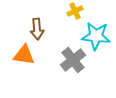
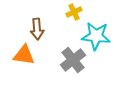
yellow cross: moved 1 px left, 1 px down
